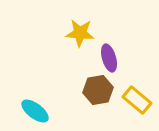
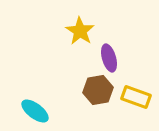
yellow star: moved 2 px up; rotated 28 degrees clockwise
yellow rectangle: moved 1 px left, 3 px up; rotated 20 degrees counterclockwise
